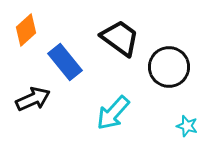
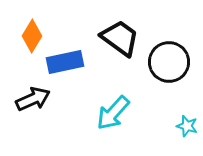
orange diamond: moved 6 px right, 6 px down; rotated 16 degrees counterclockwise
blue rectangle: rotated 63 degrees counterclockwise
black circle: moved 5 px up
